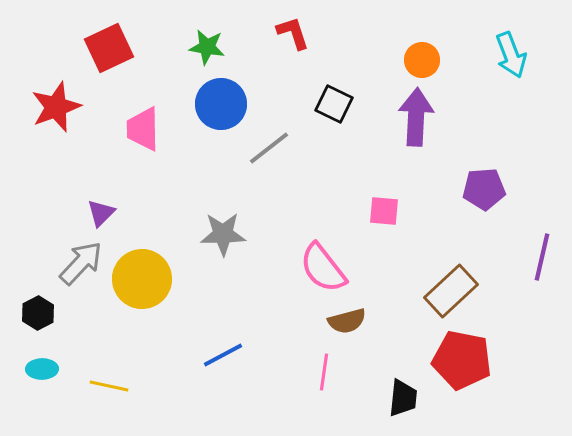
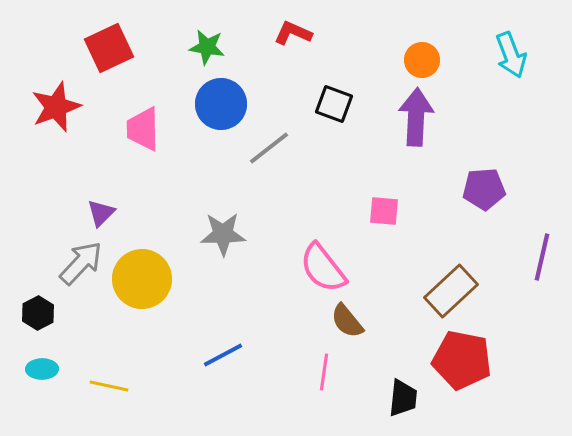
red L-shape: rotated 48 degrees counterclockwise
black square: rotated 6 degrees counterclockwise
brown semicircle: rotated 66 degrees clockwise
